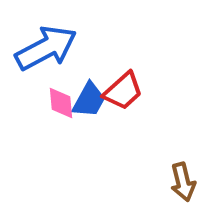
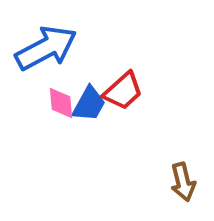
blue trapezoid: moved 4 px down
